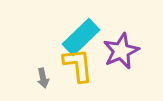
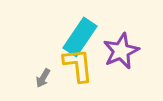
cyan rectangle: moved 1 px left; rotated 12 degrees counterclockwise
gray arrow: rotated 42 degrees clockwise
